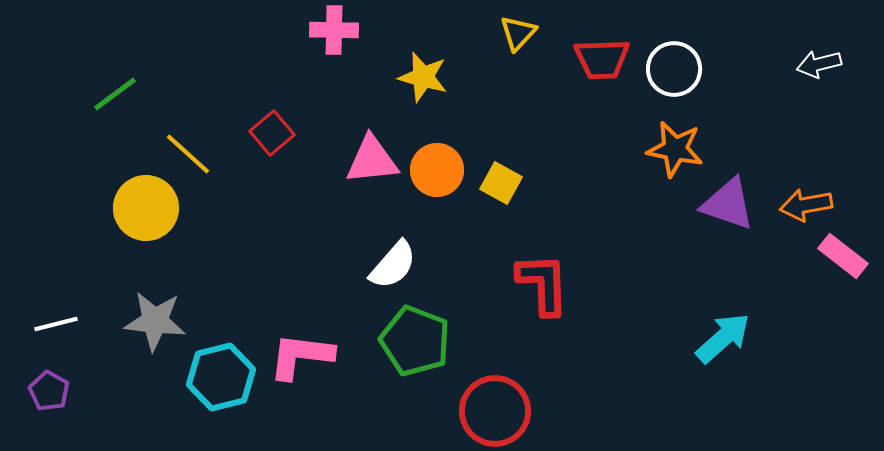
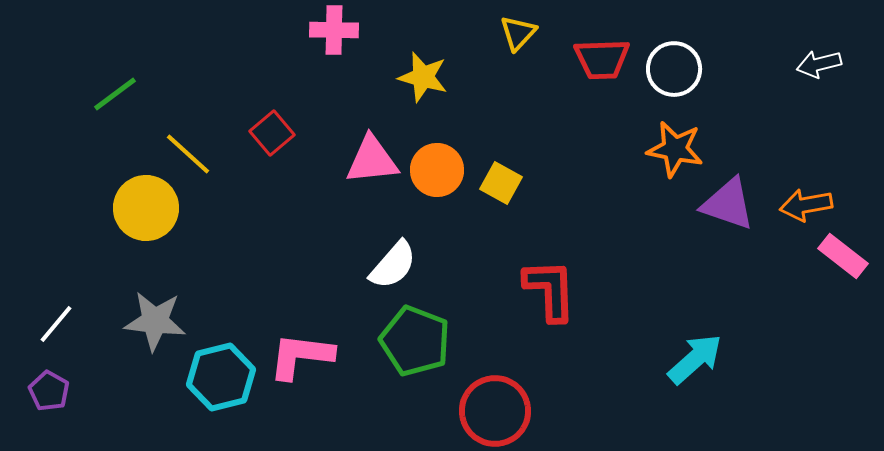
red L-shape: moved 7 px right, 6 px down
white line: rotated 36 degrees counterclockwise
cyan arrow: moved 28 px left, 21 px down
